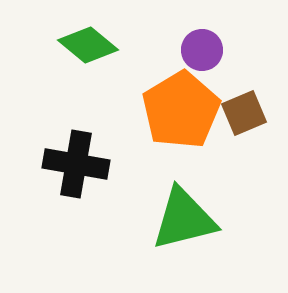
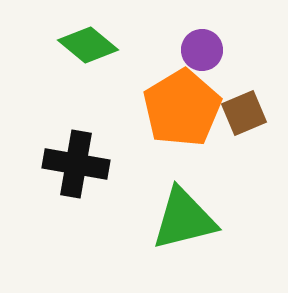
orange pentagon: moved 1 px right, 2 px up
